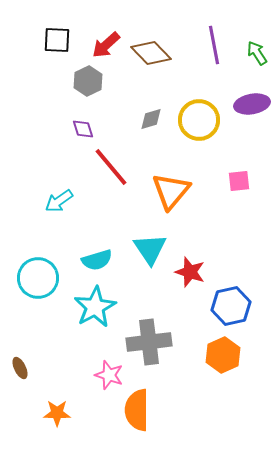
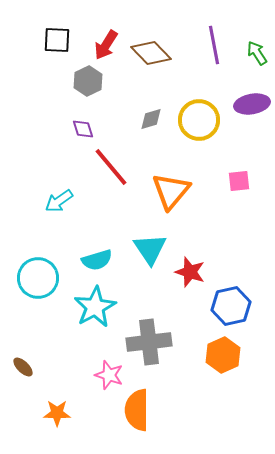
red arrow: rotated 16 degrees counterclockwise
brown ellipse: moved 3 px right, 1 px up; rotated 20 degrees counterclockwise
